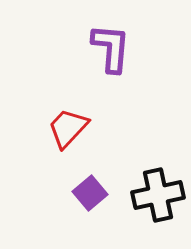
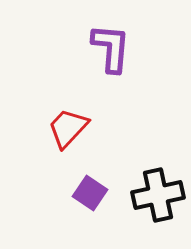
purple square: rotated 16 degrees counterclockwise
